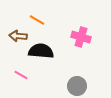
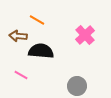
pink cross: moved 4 px right, 2 px up; rotated 30 degrees clockwise
